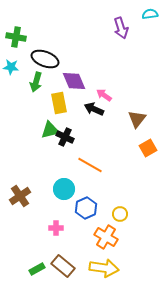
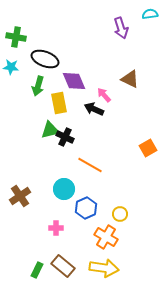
green arrow: moved 2 px right, 4 px down
pink arrow: rotated 14 degrees clockwise
brown triangle: moved 7 px left, 40 px up; rotated 42 degrees counterclockwise
green rectangle: moved 1 px down; rotated 35 degrees counterclockwise
